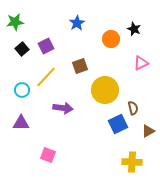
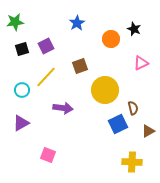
black square: rotated 24 degrees clockwise
purple triangle: rotated 30 degrees counterclockwise
